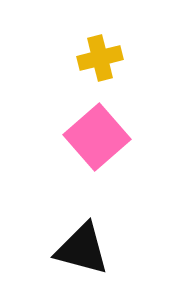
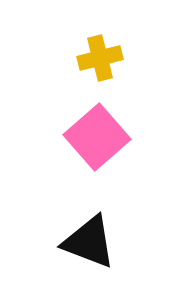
black triangle: moved 7 px right, 7 px up; rotated 6 degrees clockwise
